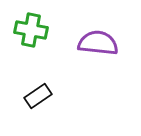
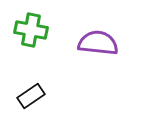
black rectangle: moved 7 px left
